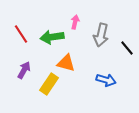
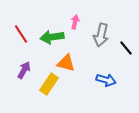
black line: moved 1 px left
